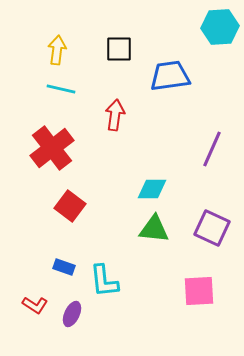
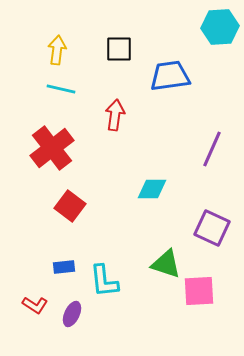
green triangle: moved 12 px right, 35 px down; rotated 12 degrees clockwise
blue rectangle: rotated 25 degrees counterclockwise
